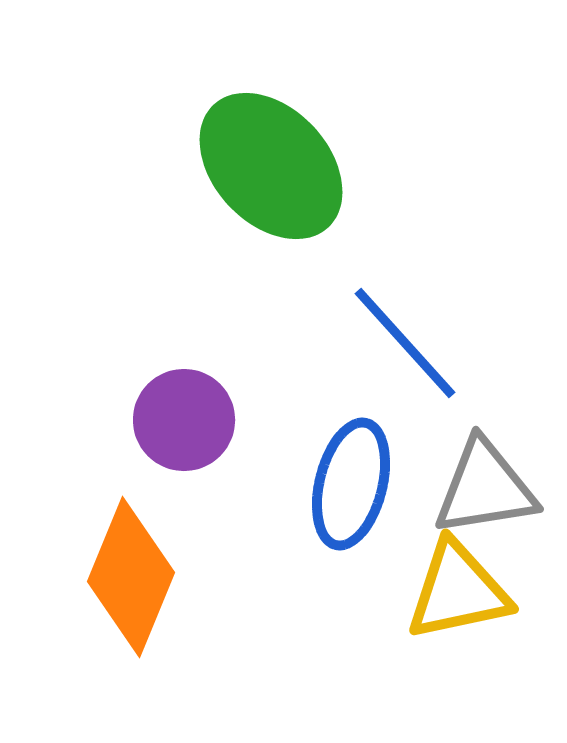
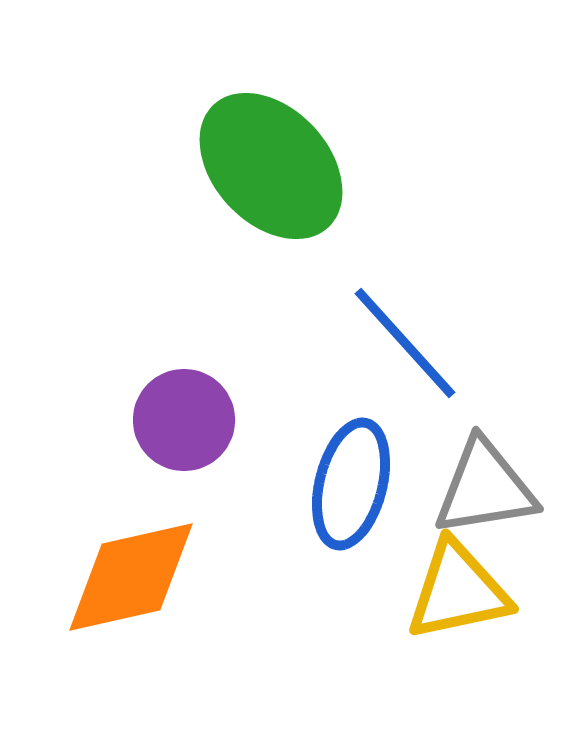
orange diamond: rotated 55 degrees clockwise
